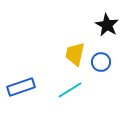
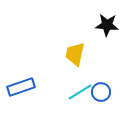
black star: rotated 25 degrees counterclockwise
blue circle: moved 30 px down
cyan line: moved 10 px right, 2 px down
